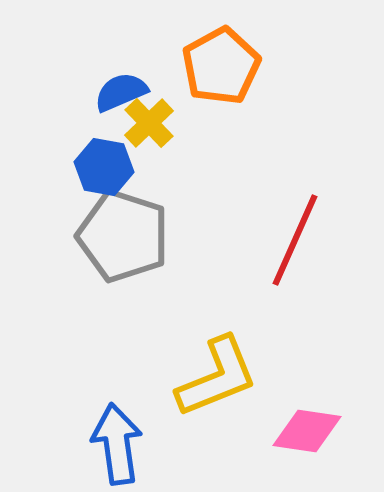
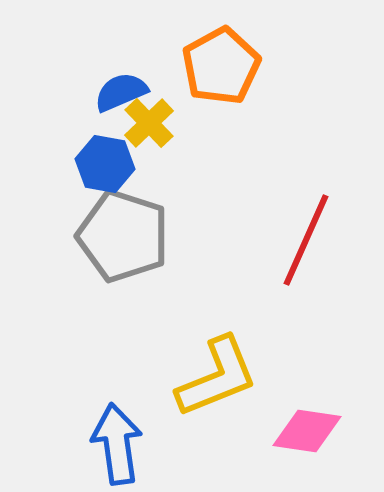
blue hexagon: moved 1 px right, 3 px up
red line: moved 11 px right
